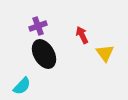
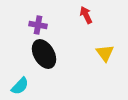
purple cross: moved 1 px up; rotated 30 degrees clockwise
red arrow: moved 4 px right, 20 px up
cyan semicircle: moved 2 px left
